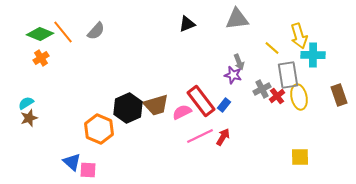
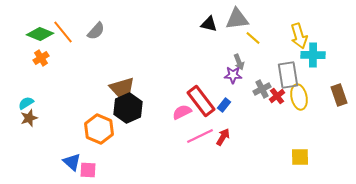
black triangle: moved 22 px right; rotated 36 degrees clockwise
yellow line: moved 19 px left, 10 px up
purple star: rotated 12 degrees counterclockwise
brown trapezoid: moved 34 px left, 17 px up
